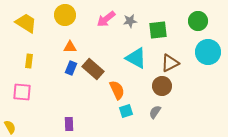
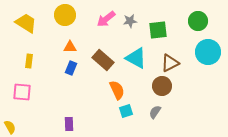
brown rectangle: moved 10 px right, 9 px up
